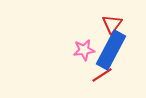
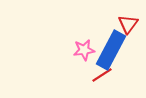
red triangle: moved 16 px right
